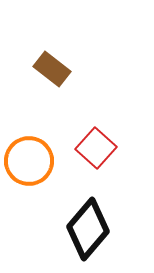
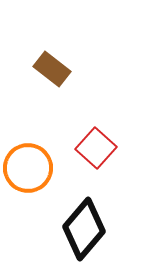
orange circle: moved 1 px left, 7 px down
black diamond: moved 4 px left
